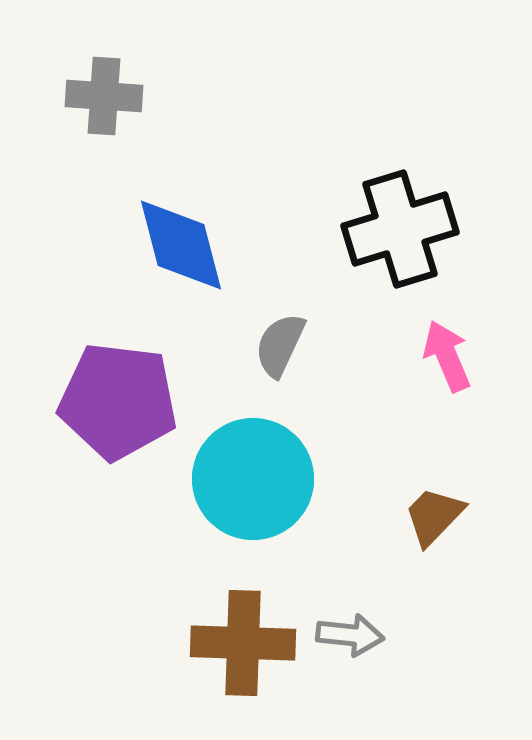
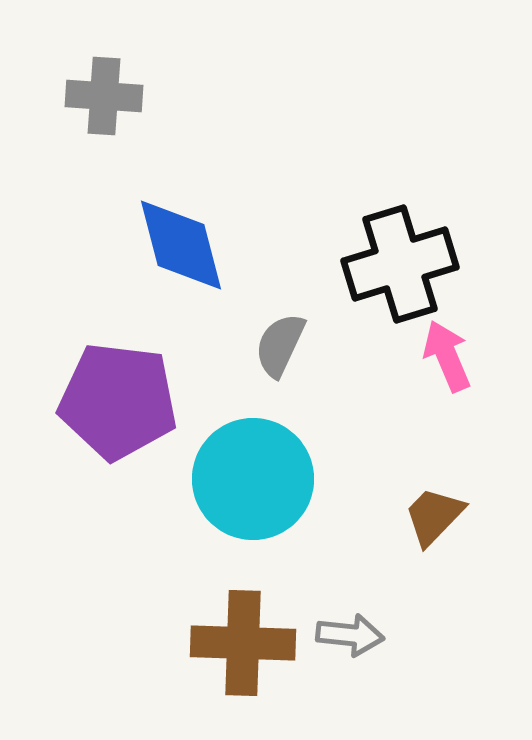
black cross: moved 35 px down
